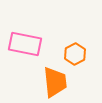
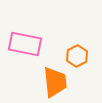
orange hexagon: moved 2 px right, 2 px down
